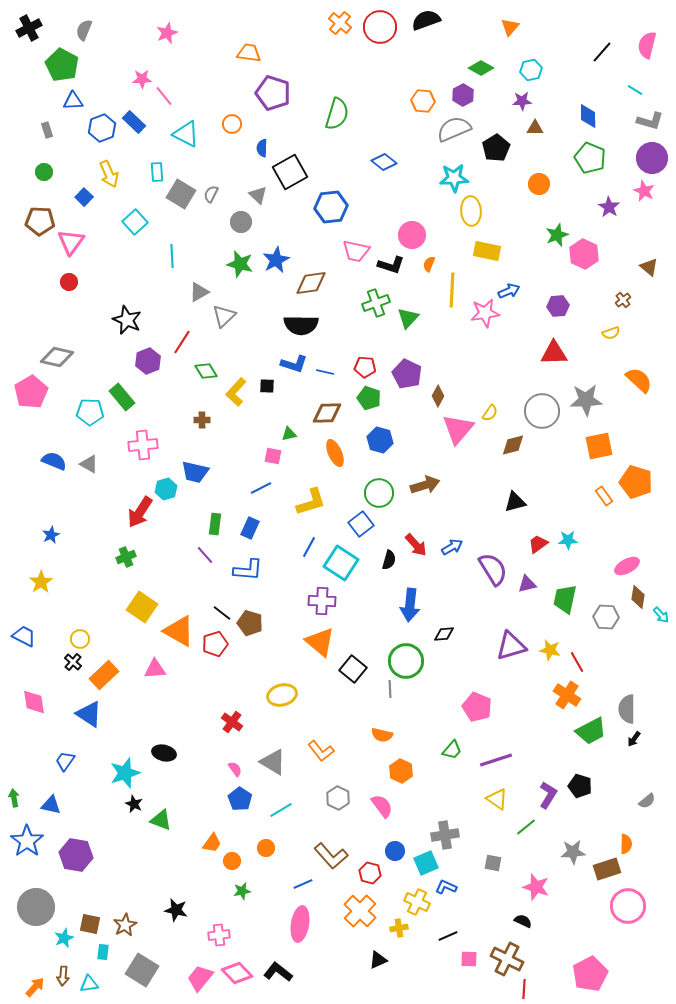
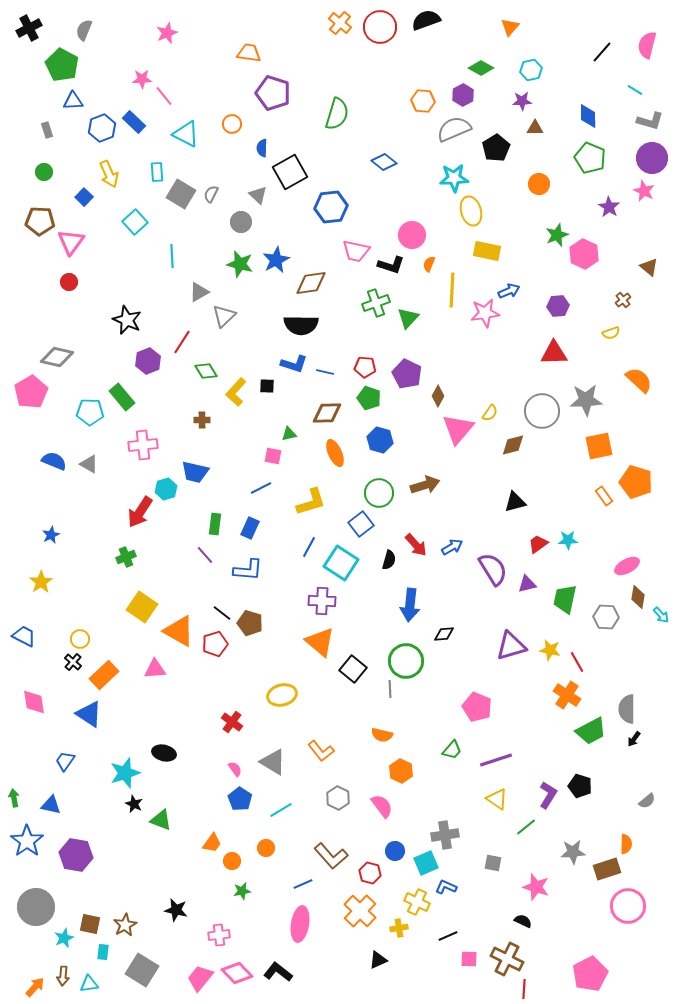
yellow ellipse at (471, 211): rotated 12 degrees counterclockwise
